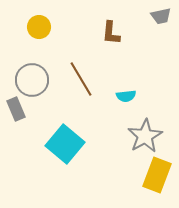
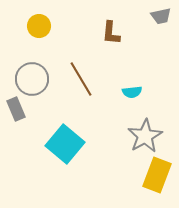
yellow circle: moved 1 px up
gray circle: moved 1 px up
cyan semicircle: moved 6 px right, 4 px up
